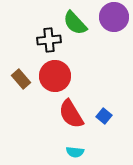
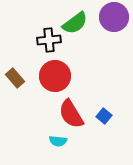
green semicircle: rotated 84 degrees counterclockwise
brown rectangle: moved 6 px left, 1 px up
cyan semicircle: moved 17 px left, 11 px up
